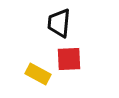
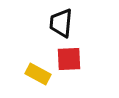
black trapezoid: moved 2 px right
